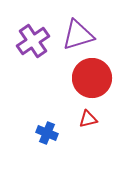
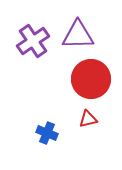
purple triangle: rotated 16 degrees clockwise
red circle: moved 1 px left, 1 px down
